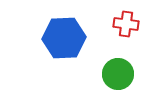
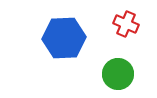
red cross: rotated 15 degrees clockwise
